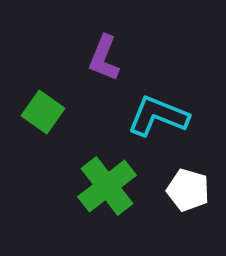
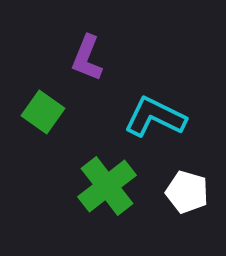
purple L-shape: moved 17 px left
cyan L-shape: moved 3 px left, 1 px down; rotated 4 degrees clockwise
white pentagon: moved 1 px left, 2 px down
